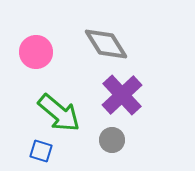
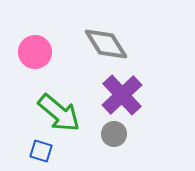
pink circle: moved 1 px left
gray circle: moved 2 px right, 6 px up
